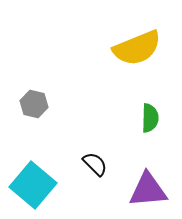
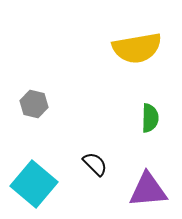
yellow semicircle: rotated 12 degrees clockwise
cyan square: moved 1 px right, 1 px up
